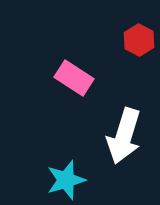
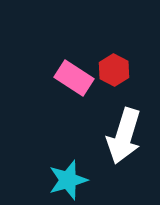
red hexagon: moved 25 px left, 30 px down
cyan star: moved 2 px right
